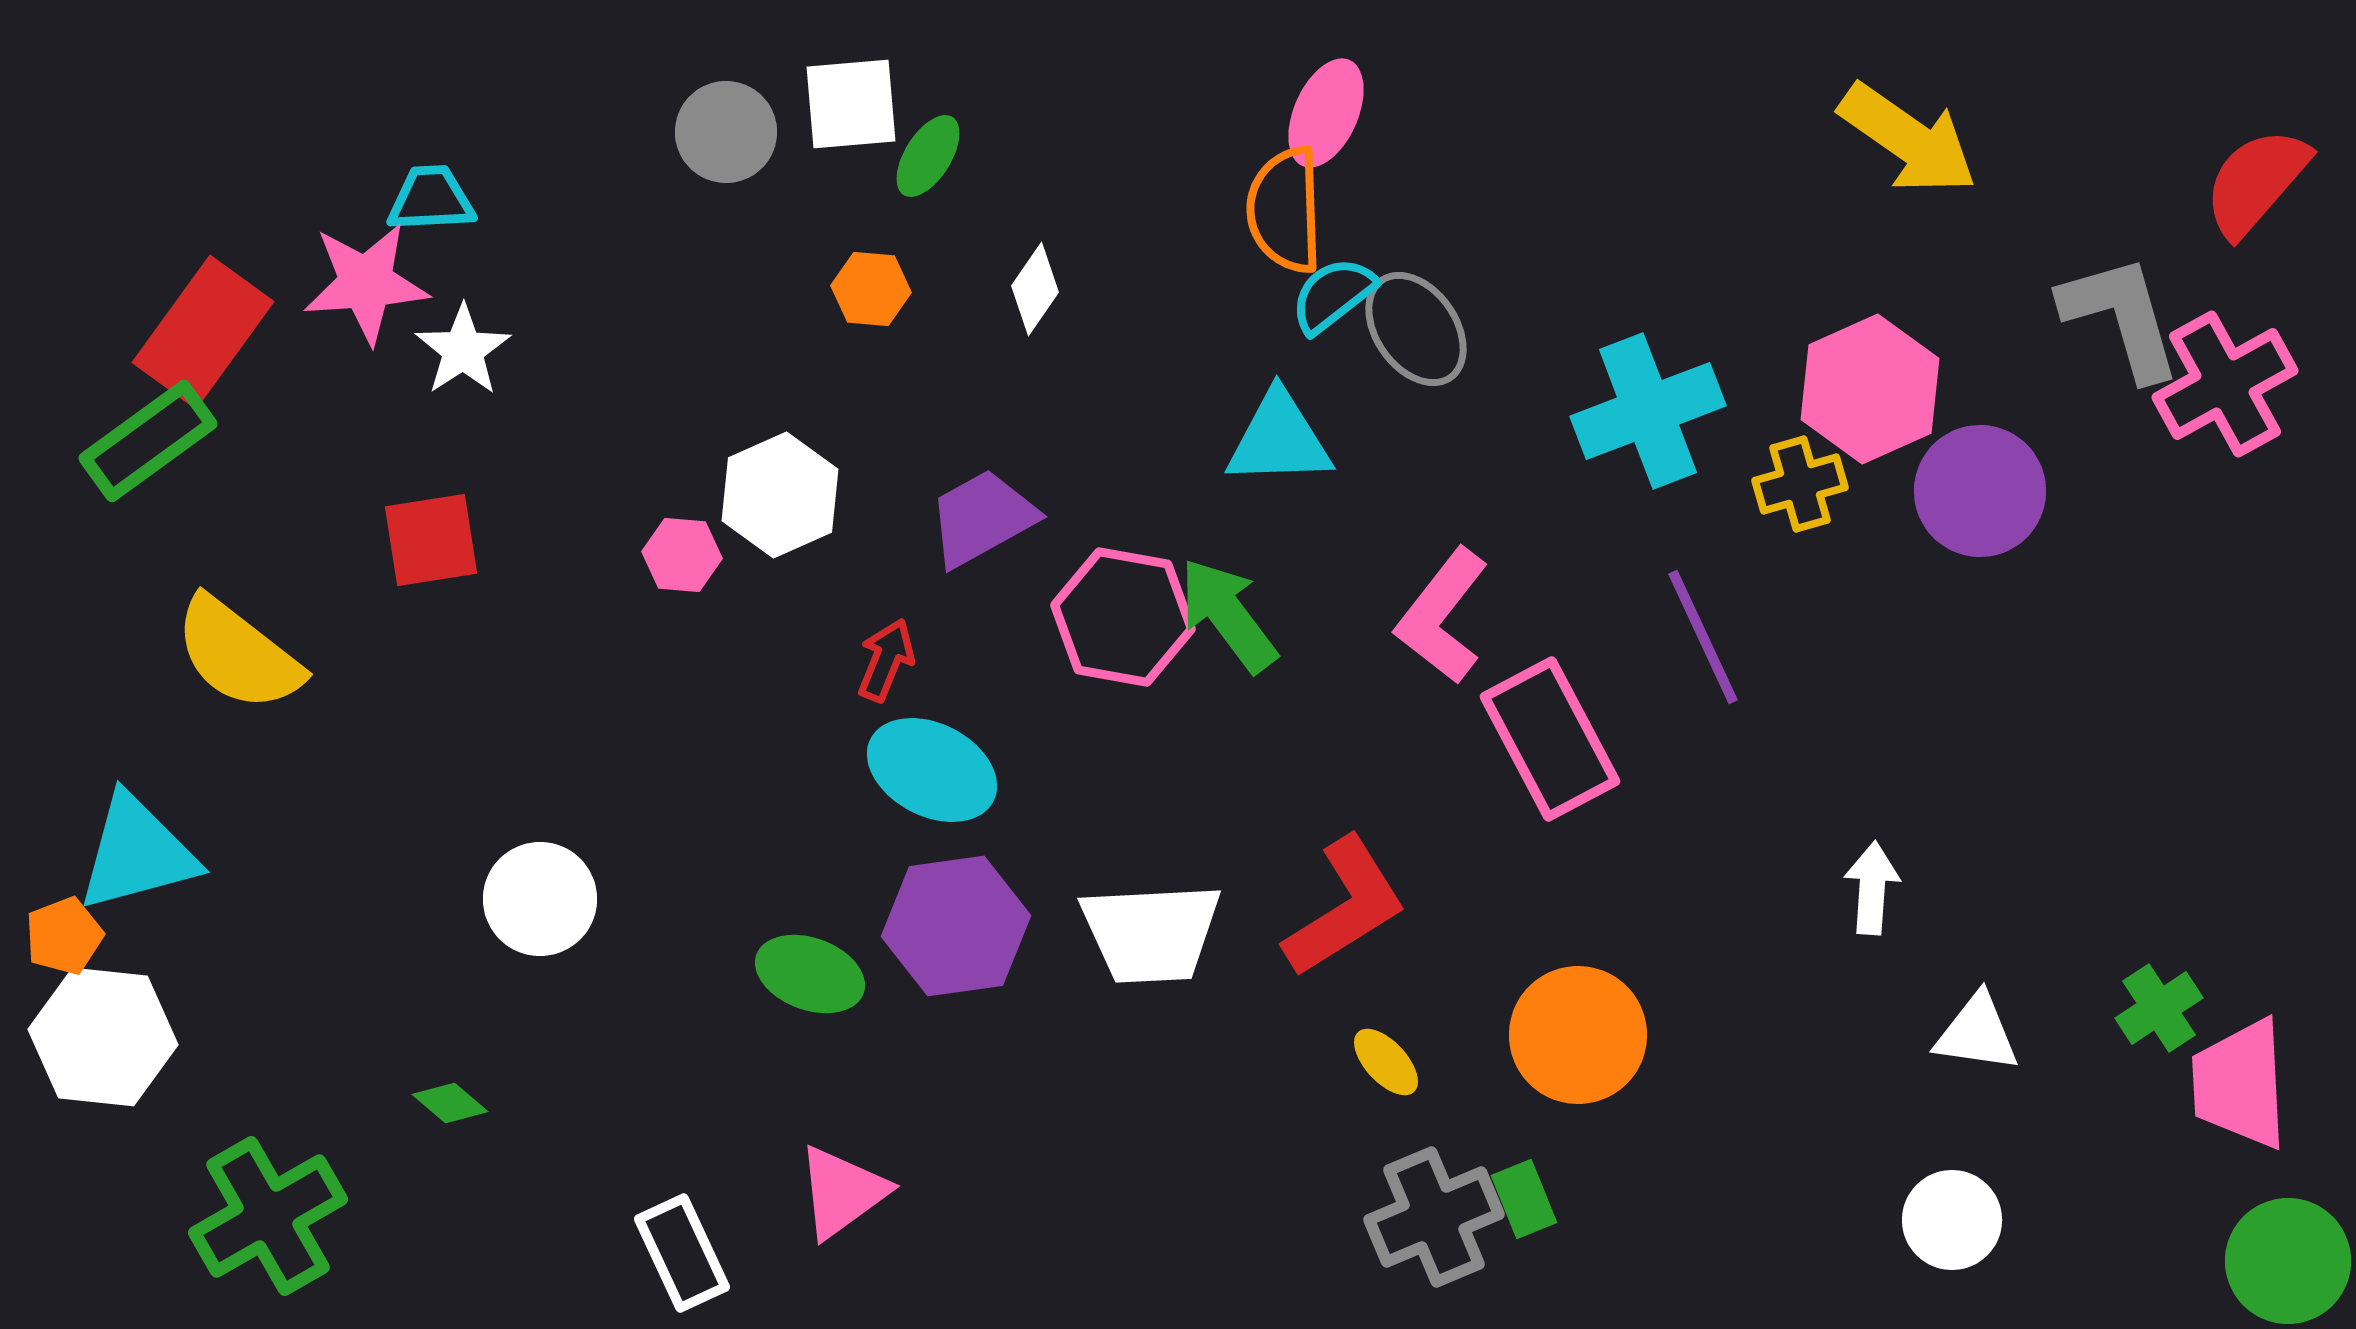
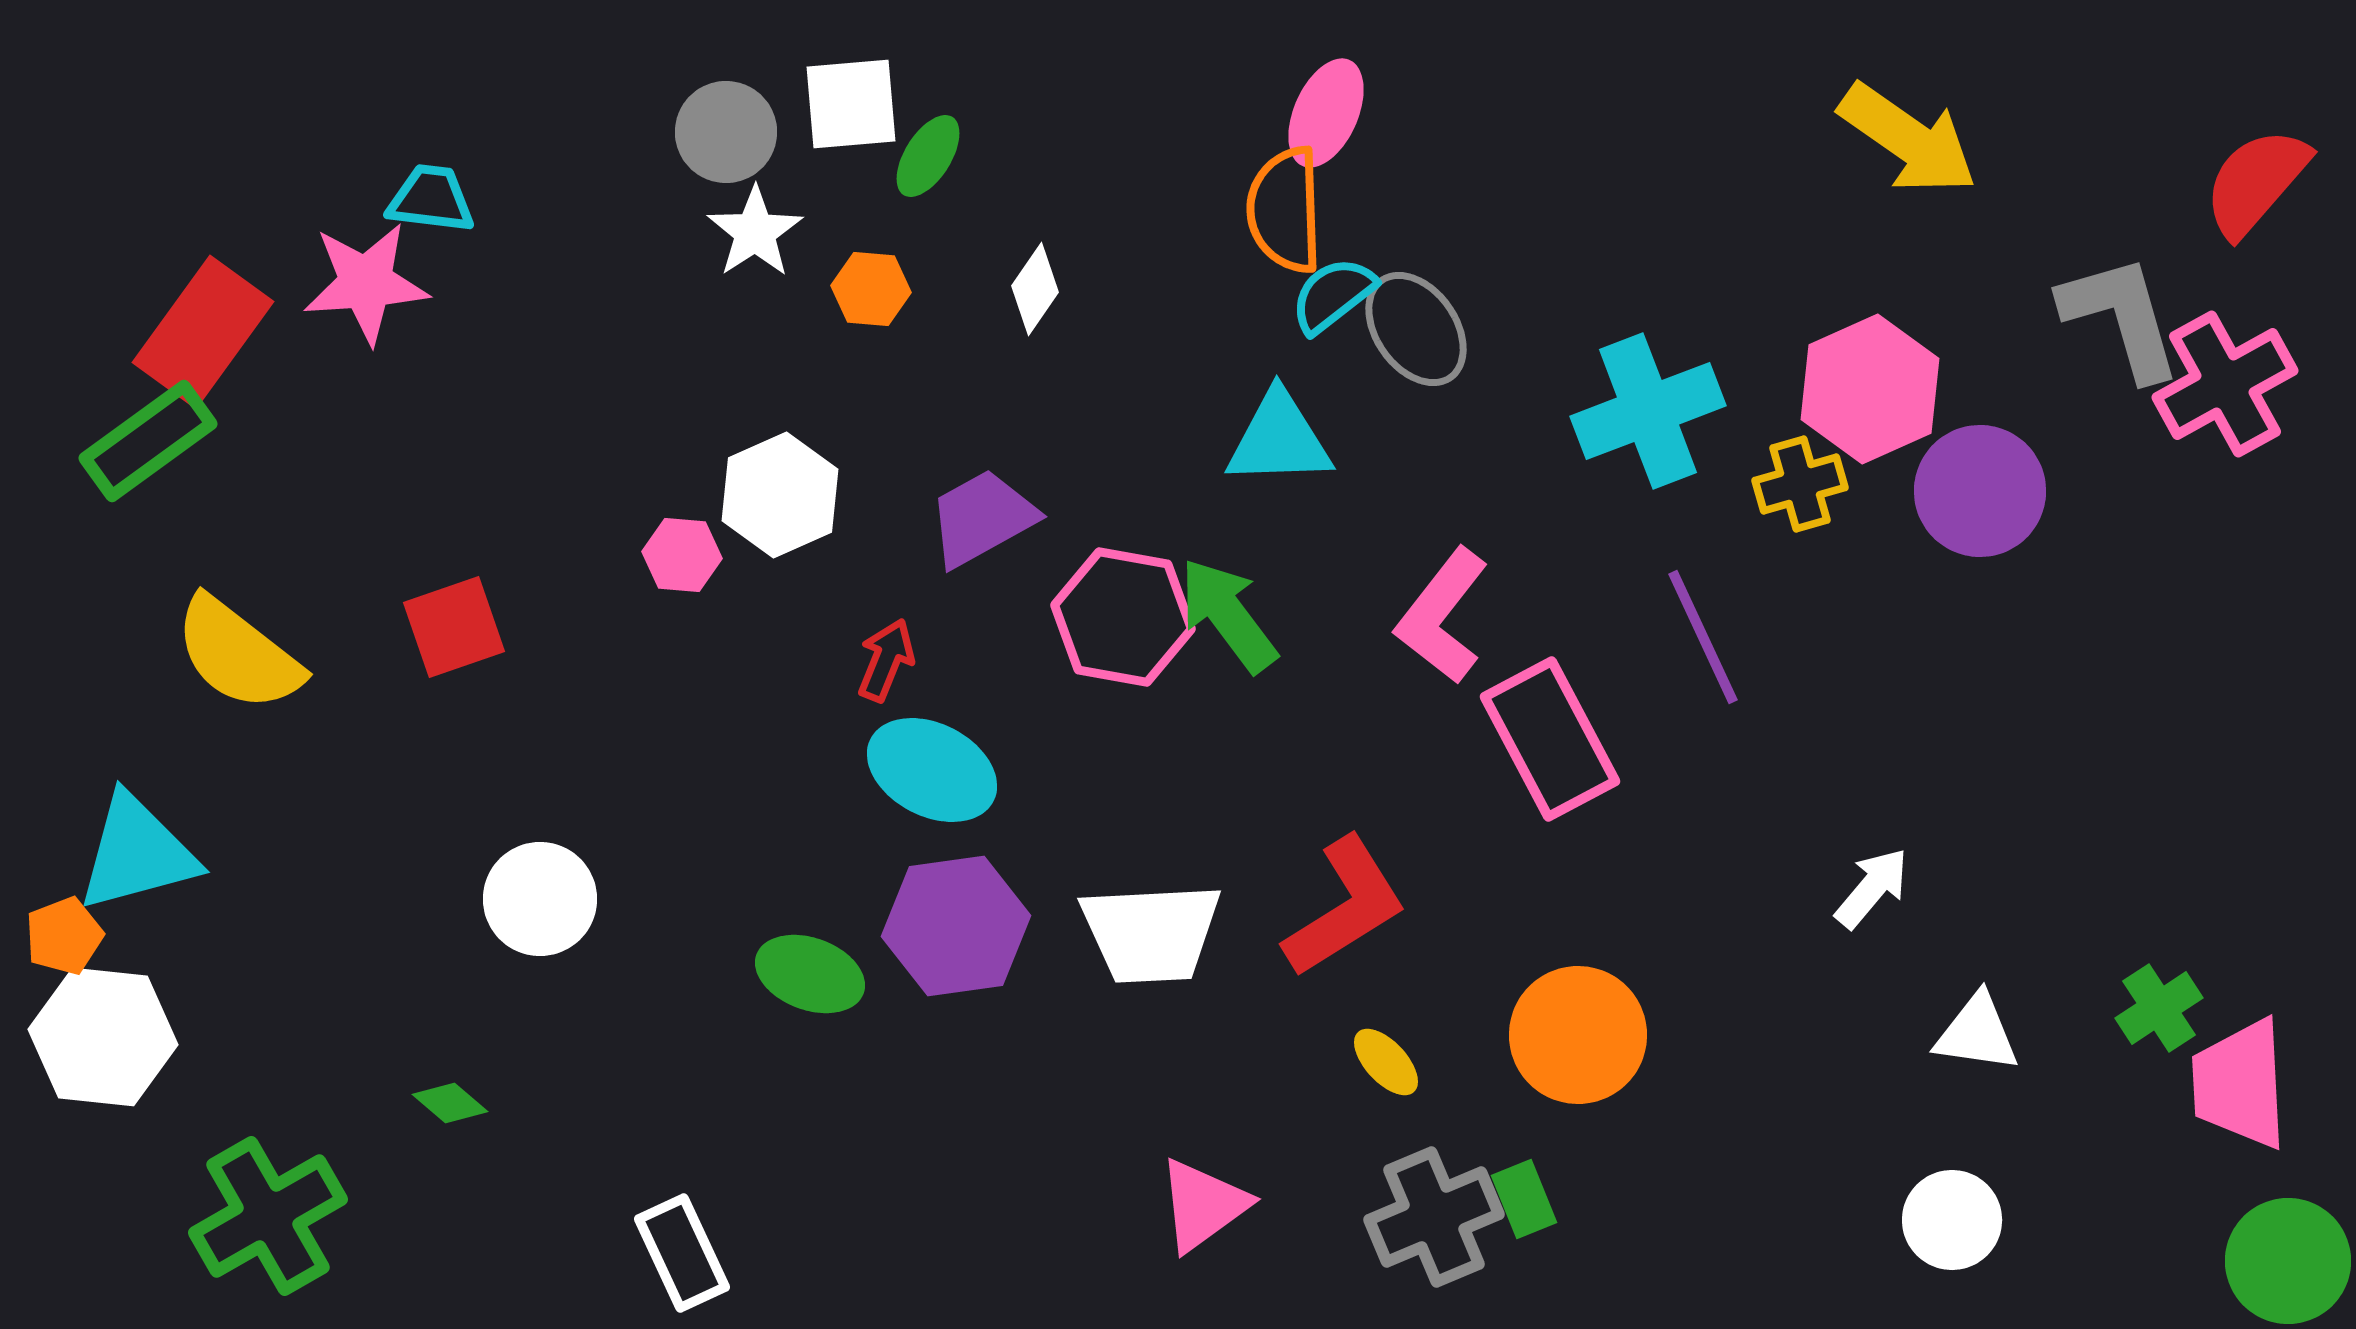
cyan trapezoid at (431, 199): rotated 10 degrees clockwise
white star at (463, 350): moved 292 px right, 118 px up
red square at (431, 540): moved 23 px right, 87 px down; rotated 10 degrees counterclockwise
white arrow at (1872, 888): rotated 36 degrees clockwise
pink triangle at (842, 1192): moved 361 px right, 13 px down
